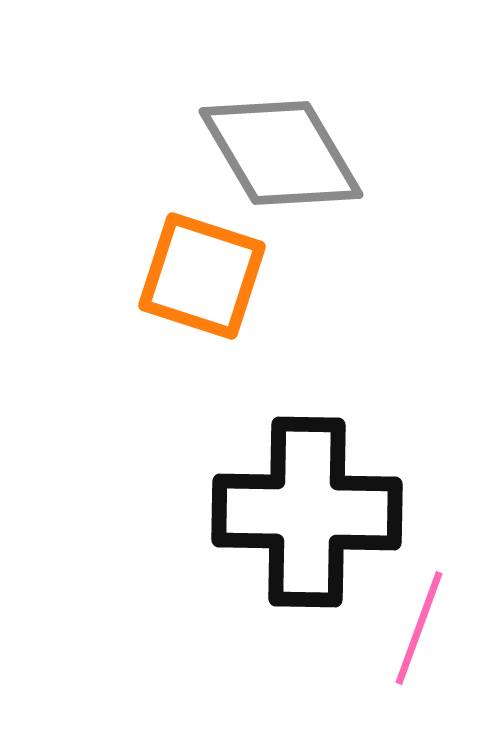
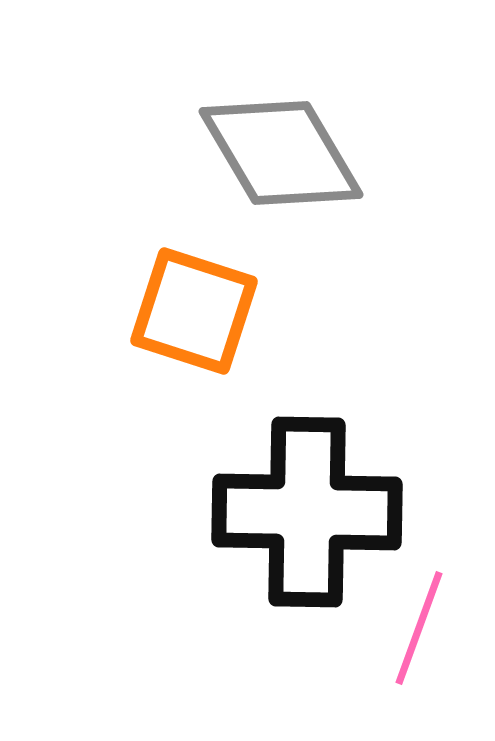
orange square: moved 8 px left, 35 px down
